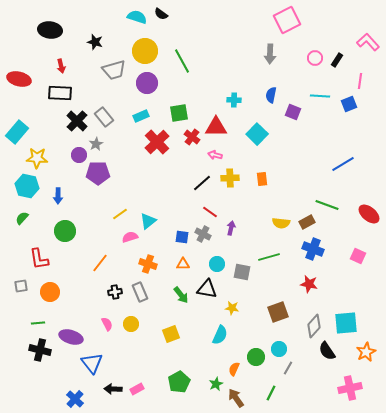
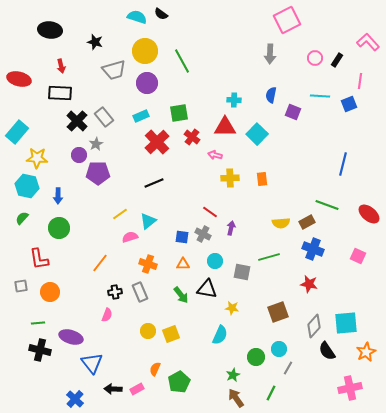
red triangle at (216, 127): moved 9 px right
blue line at (343, 164): rotated 45 degrees counterclockwise
black line at (202, 183): moved 48 px left; rotated 18 degrees clockwise
yellow semicircle at (281, 223): rotated 12 degrees counterclockwise
green circle at (65, 231): moved 6 px left, 3 px up
cyan circle at (217, 264): moved 2 px left, 3 px up
pink semicircle at (107, 324): moved 9 px up; rotated 48 degrees clockwise
yellow circle at (131, 324): moved 17 px right, 7 px down
orange semicircle at (234, 369): moved 79 px left
green star at (216, 384): moved 17 px right, 9 px up
